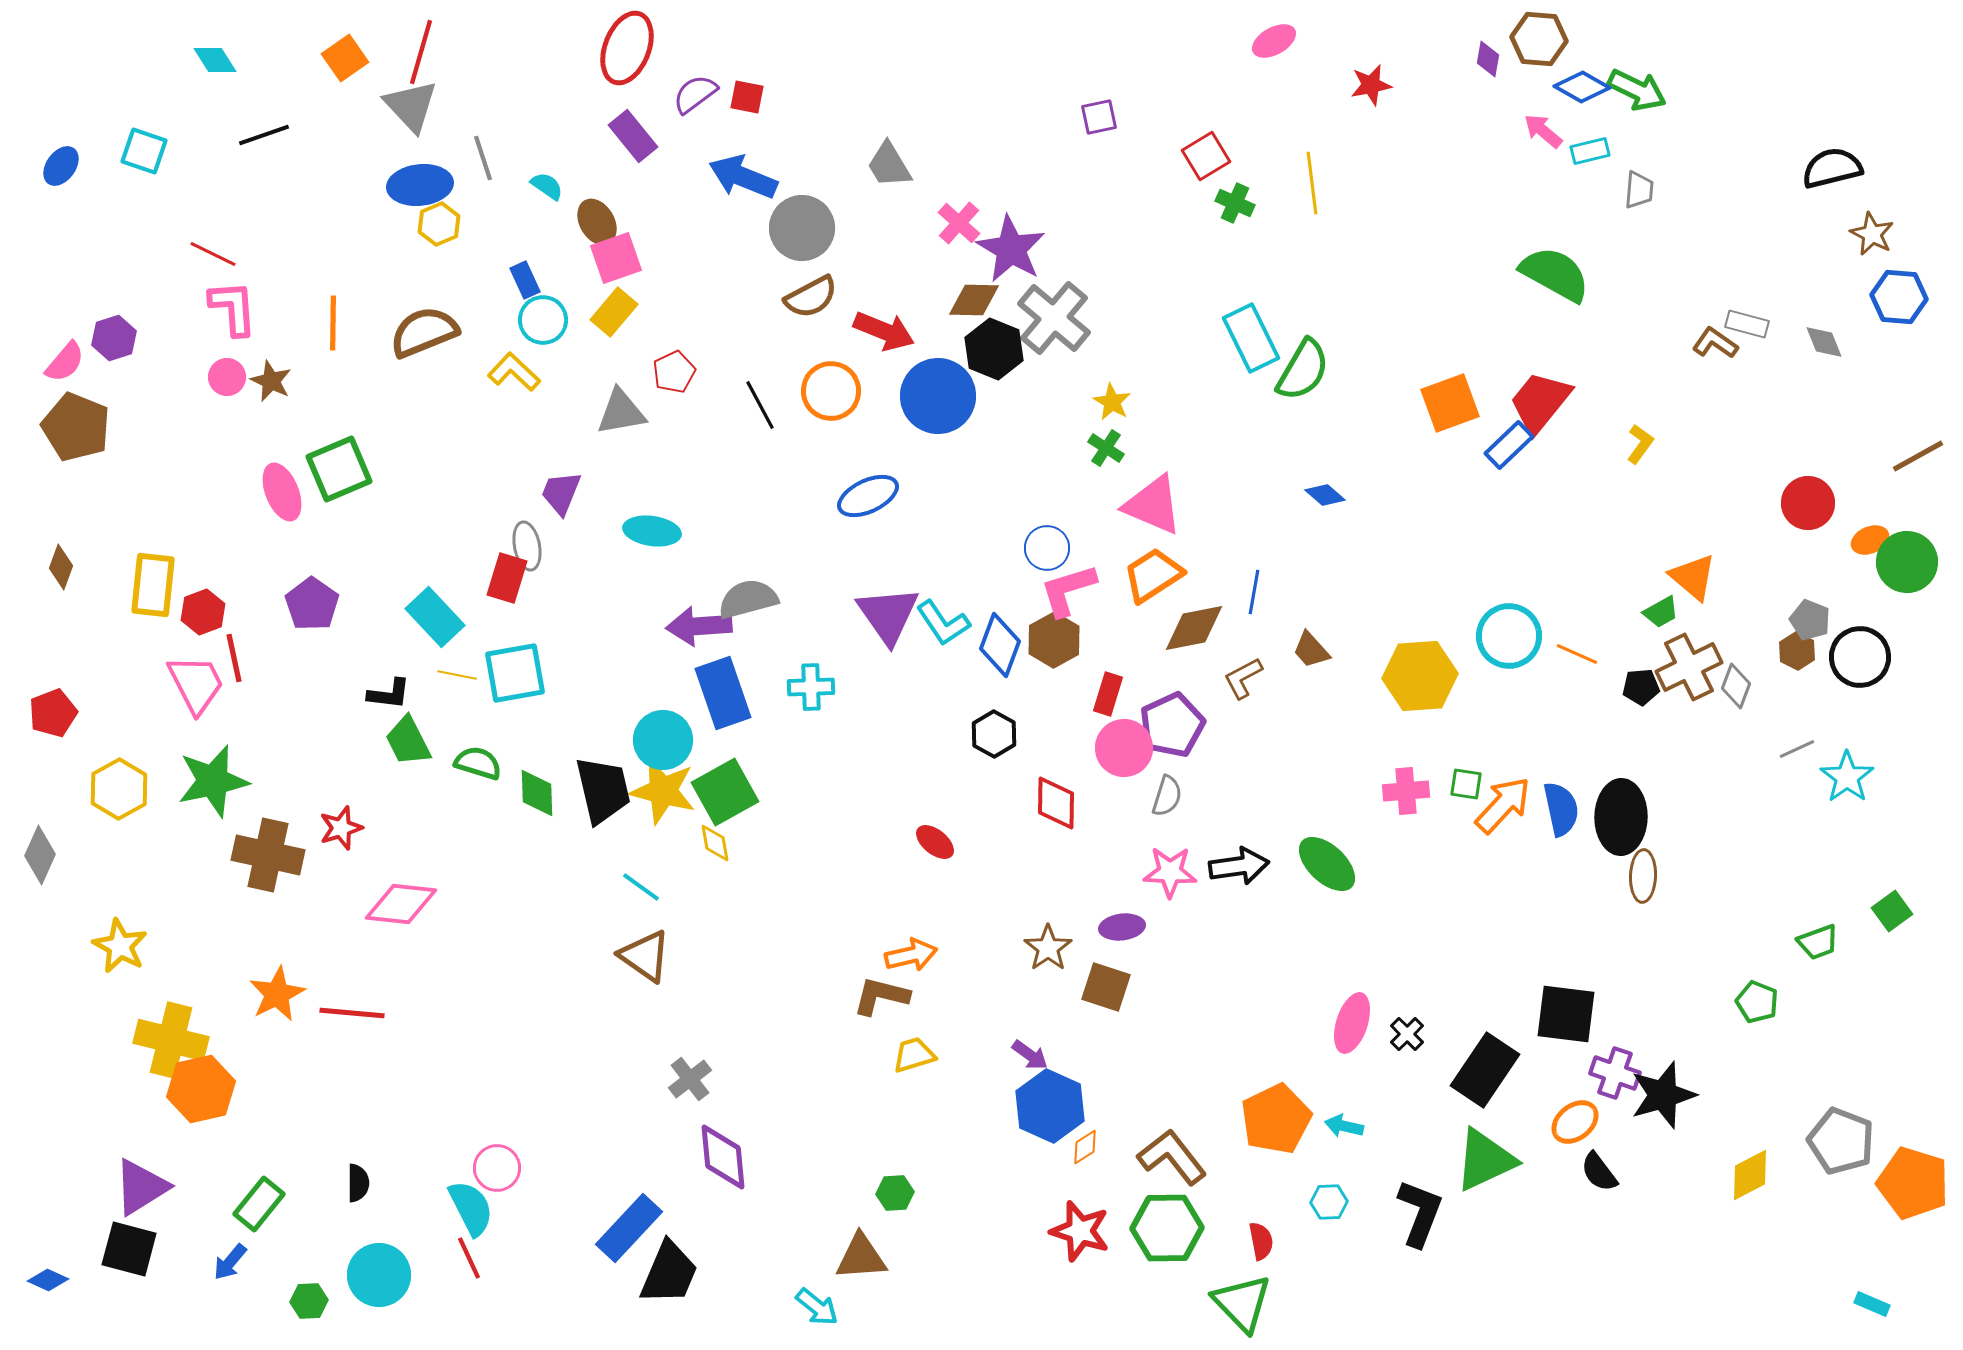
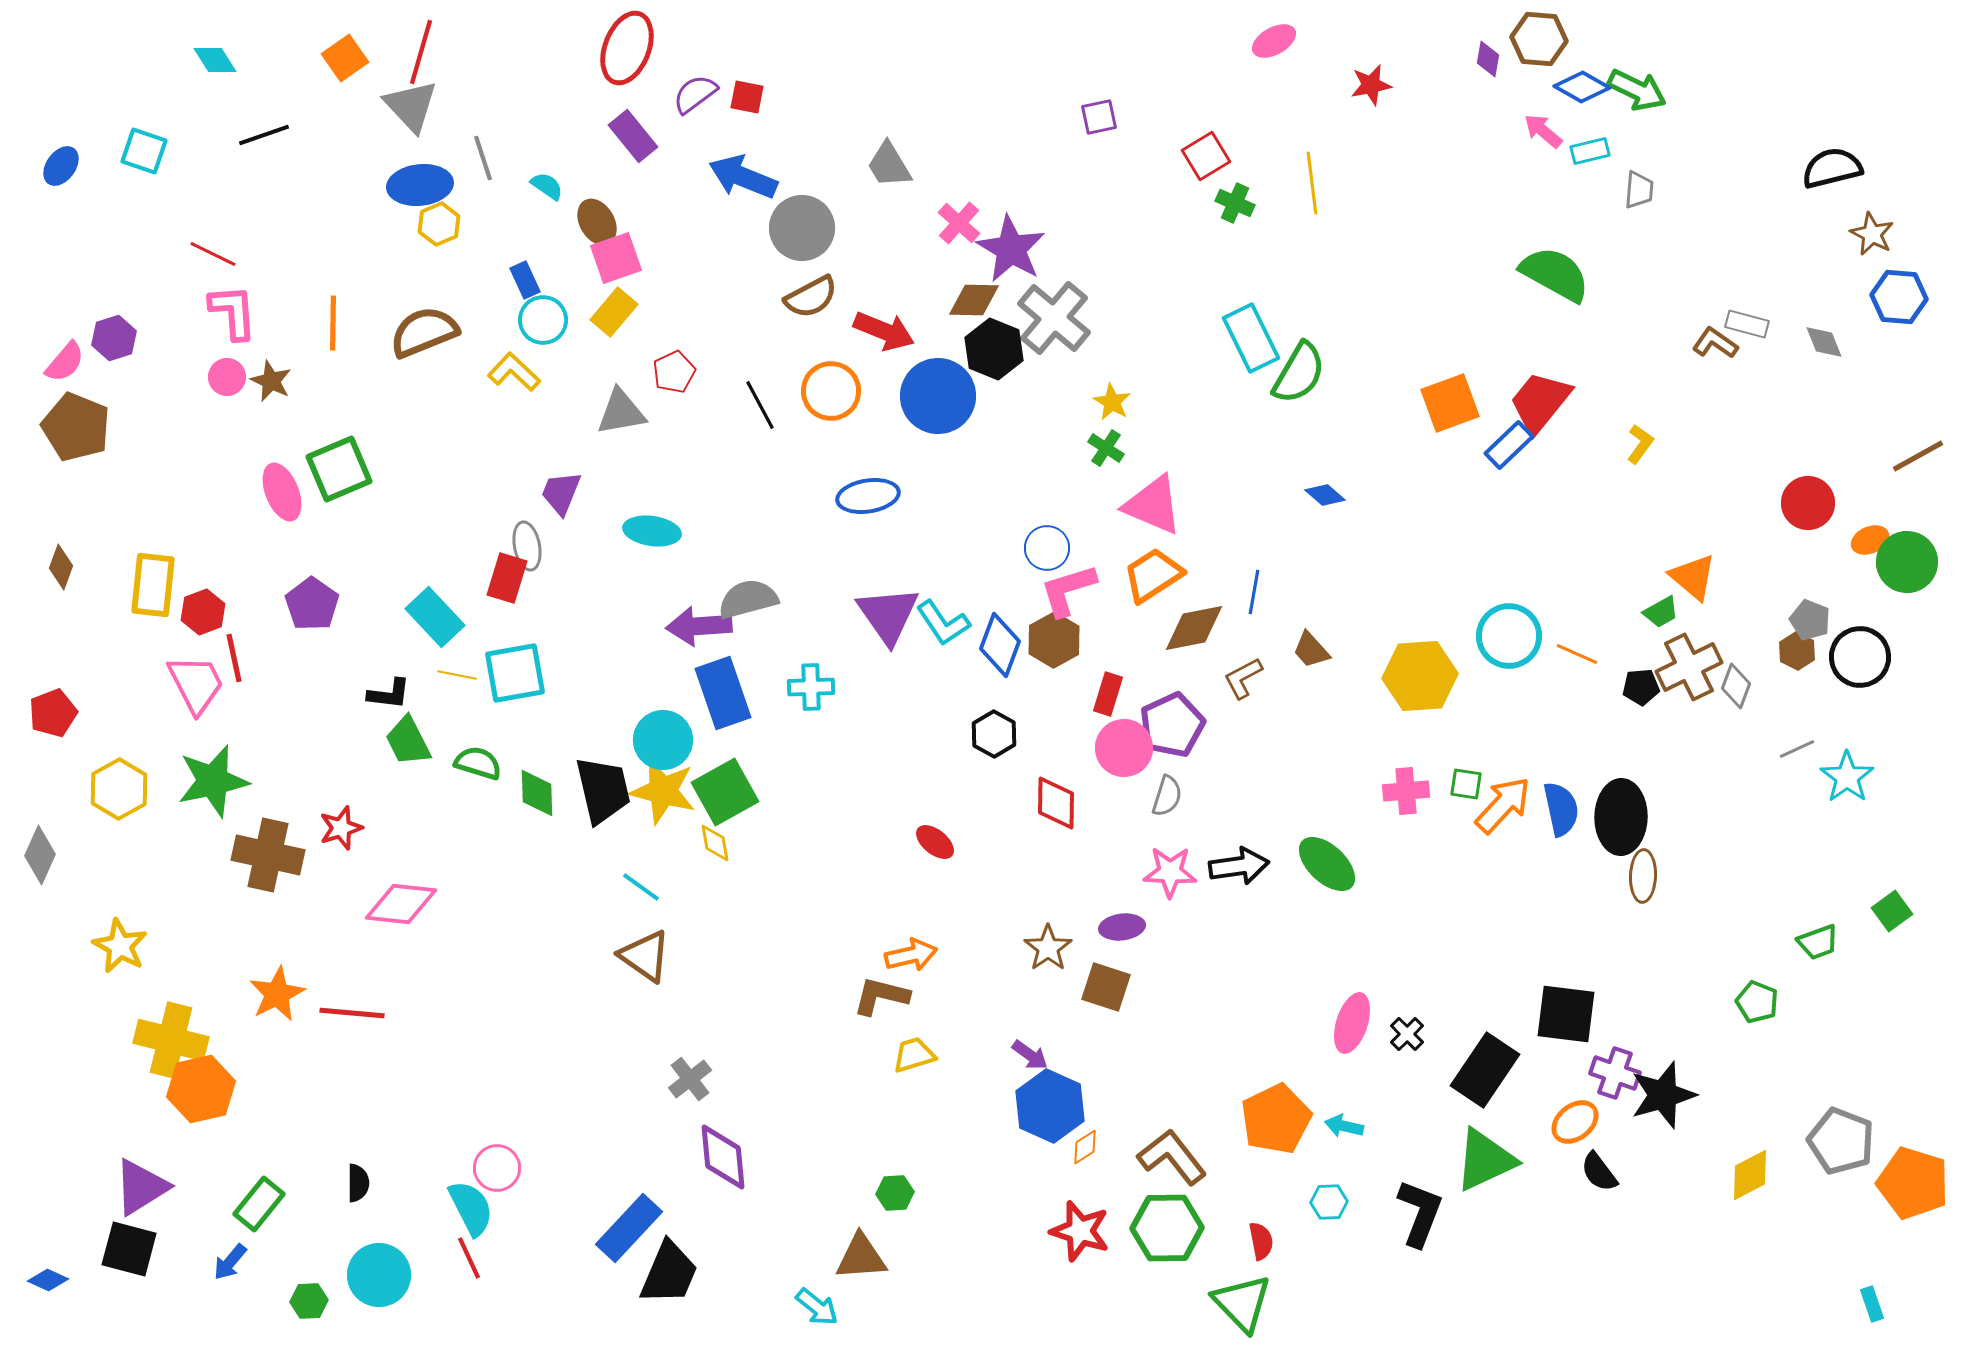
pink L-shape at (233, 308): moved 4 px down
green semicircle at (1303, 370): moved 4 px left, 3 px down
blue ellipse at (868, 496): rotated 16 degrees clockwise
cyan rectangle at (1872, 1304): rotated 48 degrees clockwise
